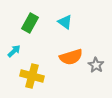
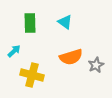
green rectangle: rotated 30 degrees counterclockwise
gray star: rotated 14 degrees clockwise
yellow cross: moved 1 px up
